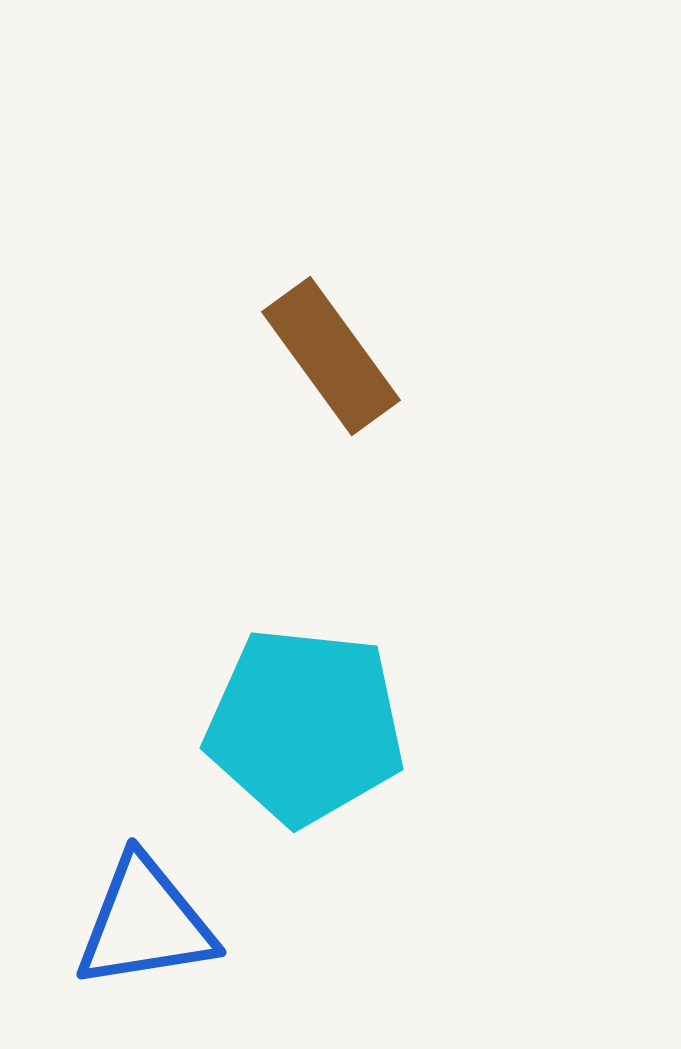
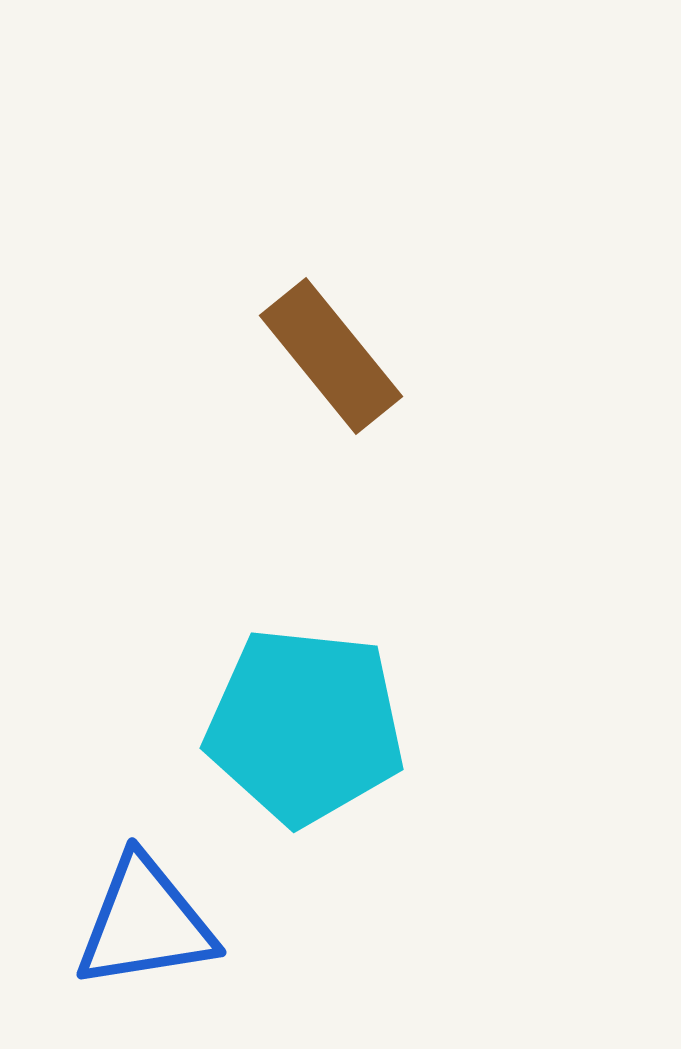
brown rectangle: rotated 3 degrees counterclockwise
